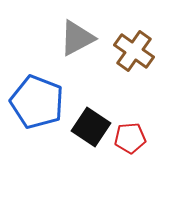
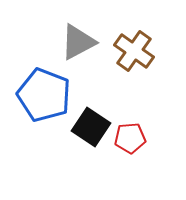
gray triangle: moved 1 px right, 4 px down
blue pentagon: moved 7 px right, 7 px up
